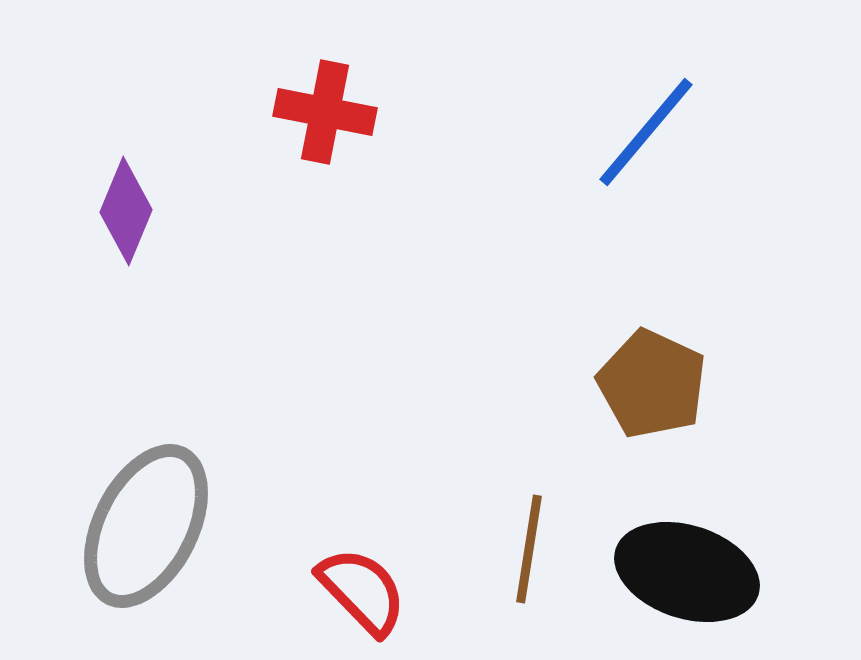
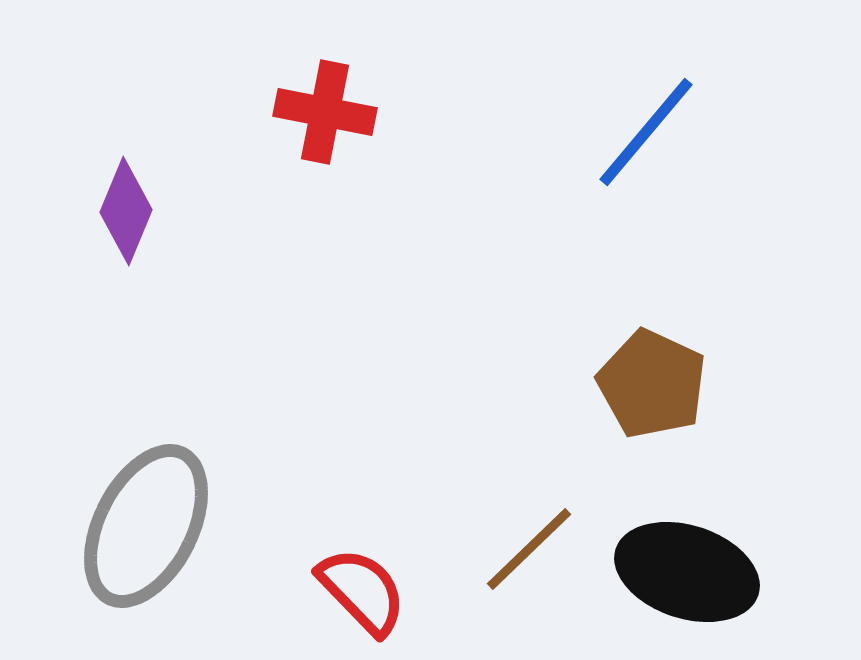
brown line: rotated 37 degrees clockwise
